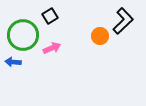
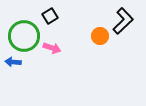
green circle: moved 1 px right, 1 px down
pink arrow: rotated 42 degrees clockwise
